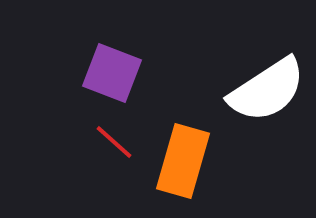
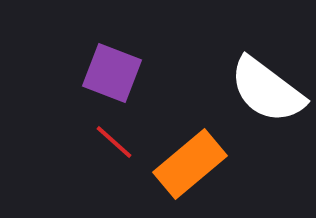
white semicircle: rotated 70 degrees clockwise
orange rectangle: moved 7 px right, 3 px down; rotated 34 degrees clockwise
